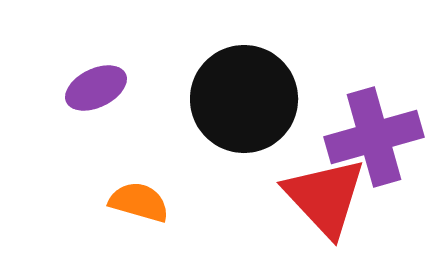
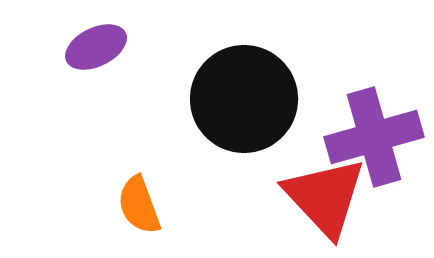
purple ellipse: moved 41 px up
orange semicircle: moved 3 px down; rotated 126 degrees counterclockwise
